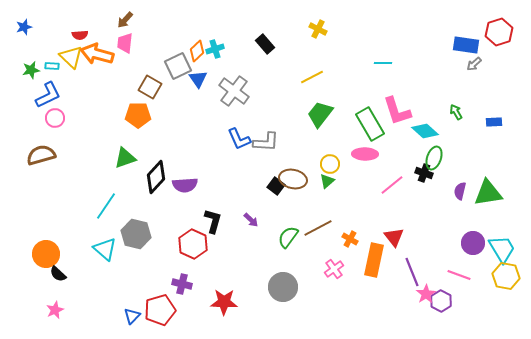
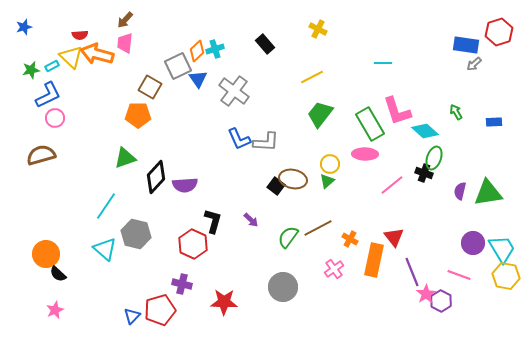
cyan rectangle at (52, 66): rotated 32 degrees counterclockwise
